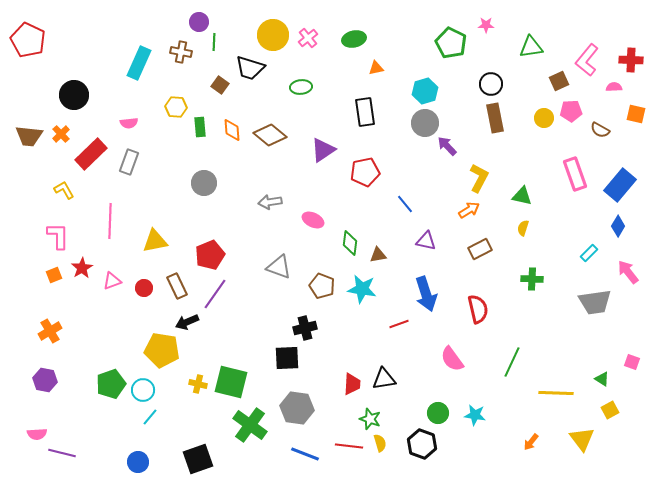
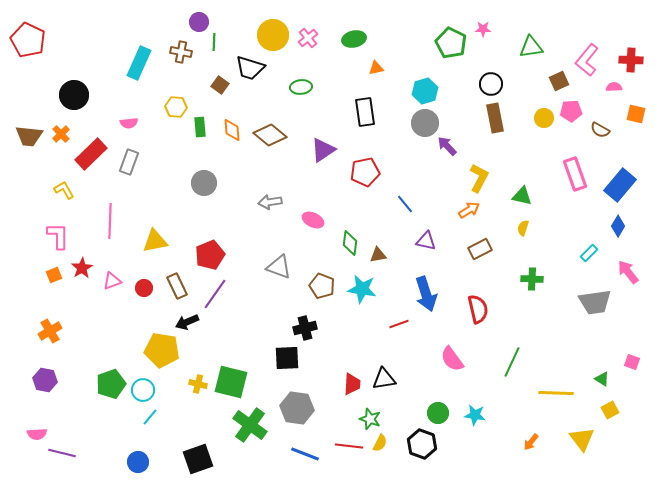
pink star at (486, 25): moved 3 px left, 4 px down
yellow semicircle at (380, 443): rotated 42 degrees clockwise
